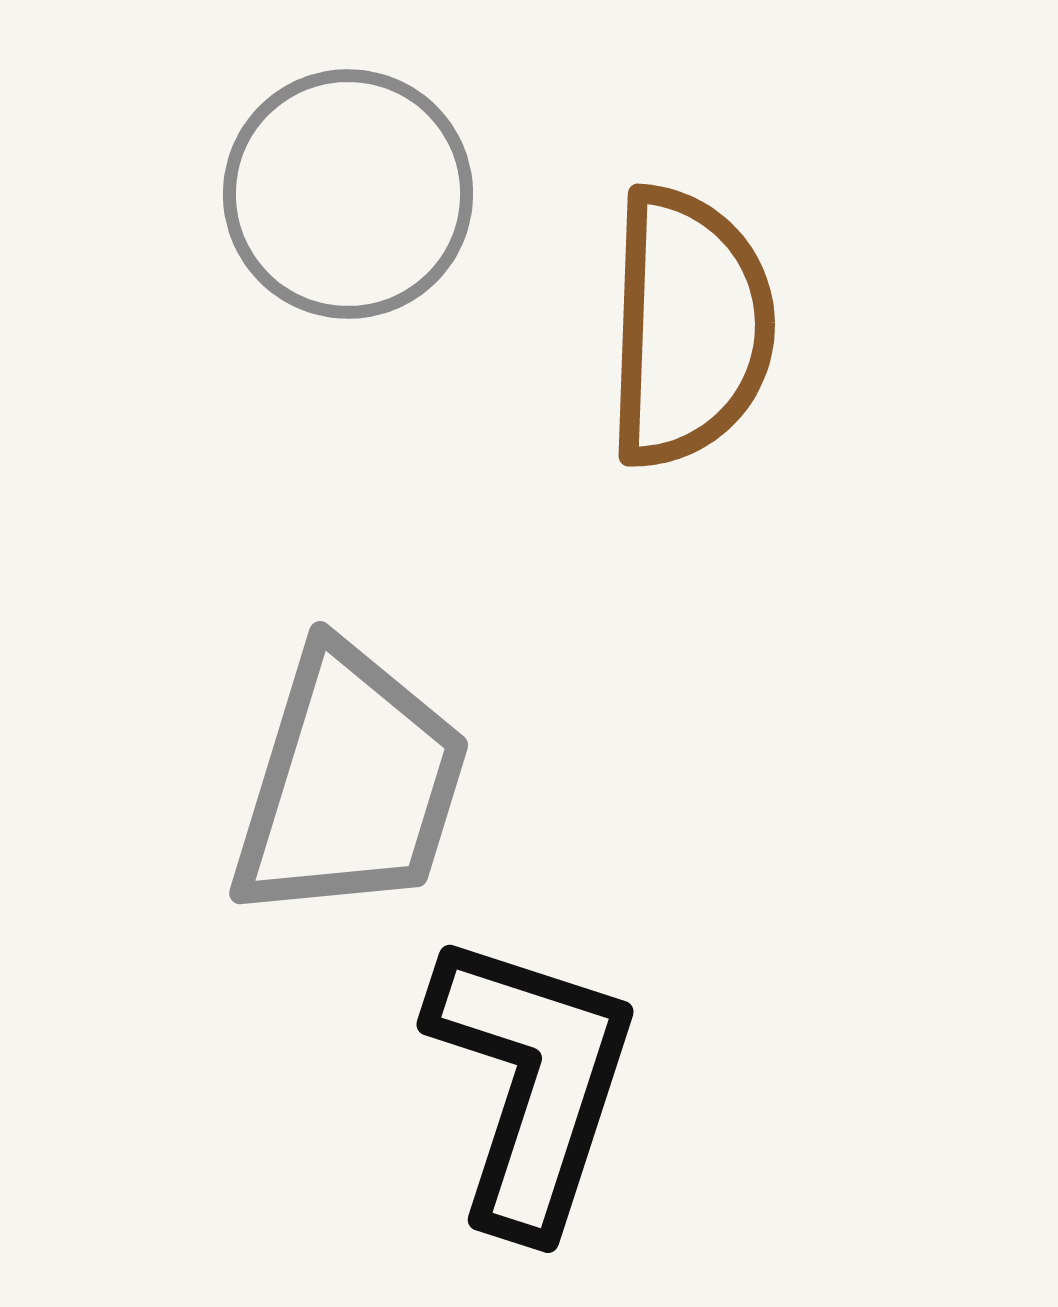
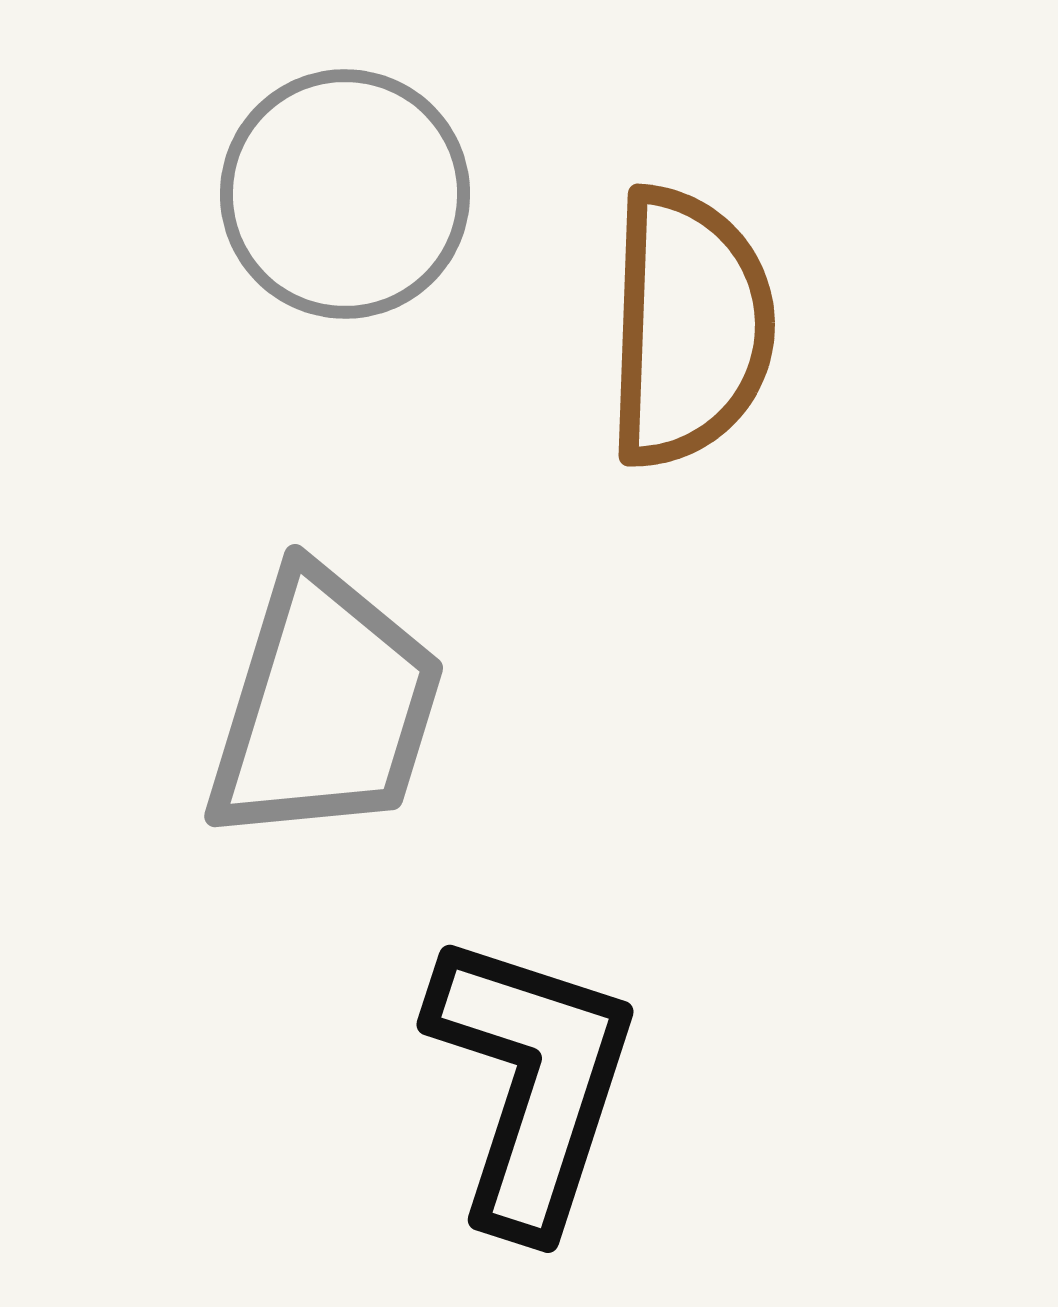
gray circle: moved 3 px left
gray trapezoid: moved 25 px left, 77 px up
